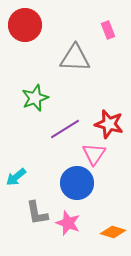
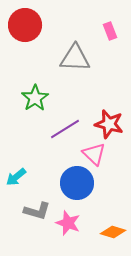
pink rectangle: moved 2 px right, 1 px down
green star: rotated 12 degrees counterclockwise
pink triangle: rotated 20 degrees counterclockwise
gray L-shape: moved 2 px up; rotated 64 degrees counterclockwise
